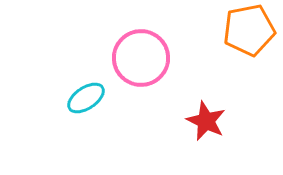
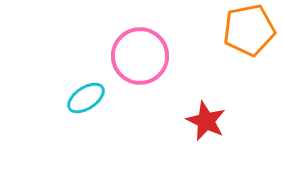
pink circle: moved 1 px left, 2 px up
